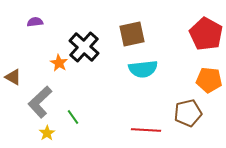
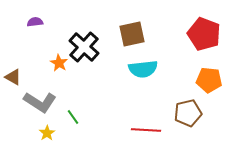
red pentagon: moved 2 px left; rotated 8 degrees counterclockwise
gray L-shape: rotated 104 degrees counterclockwise
